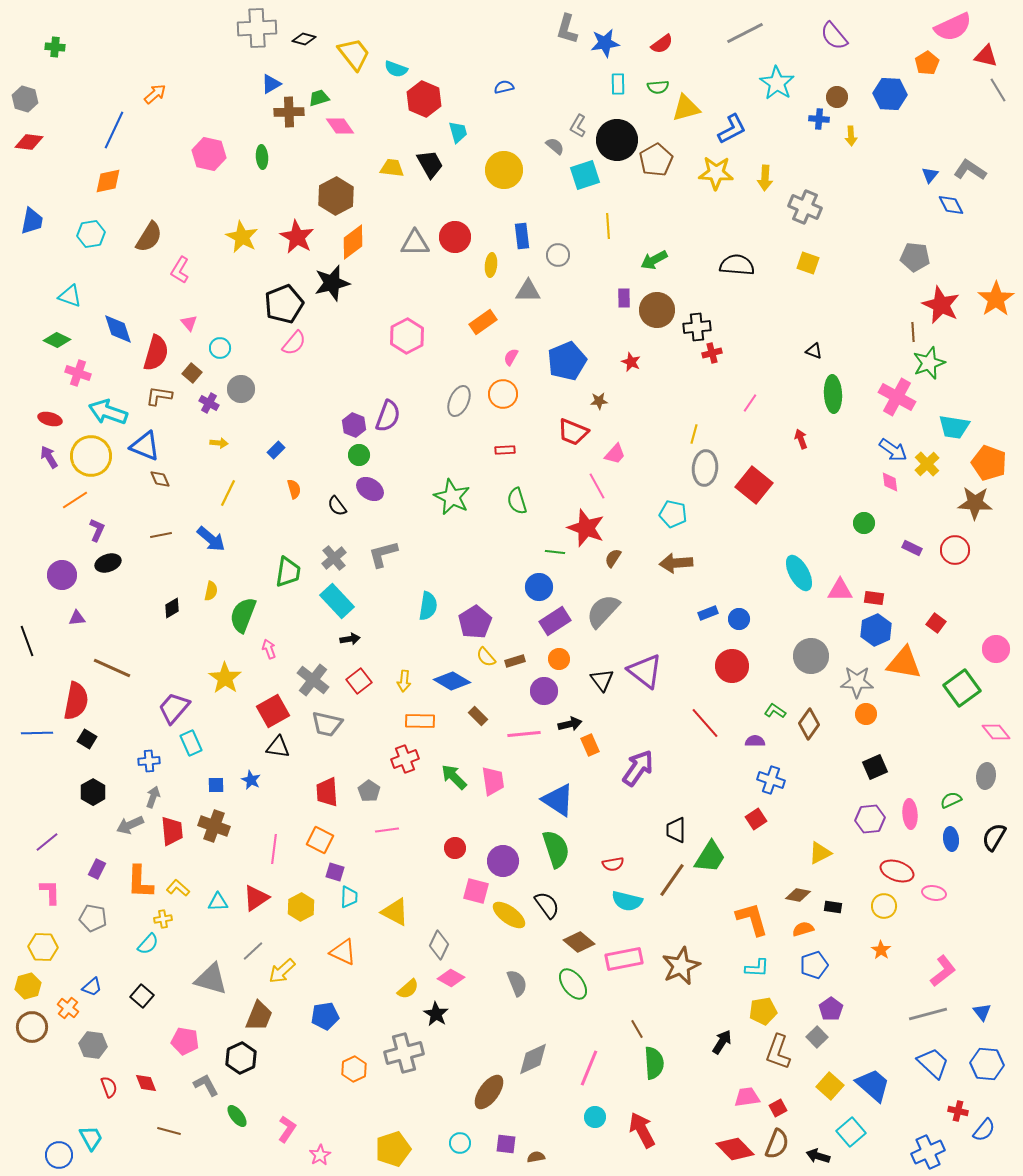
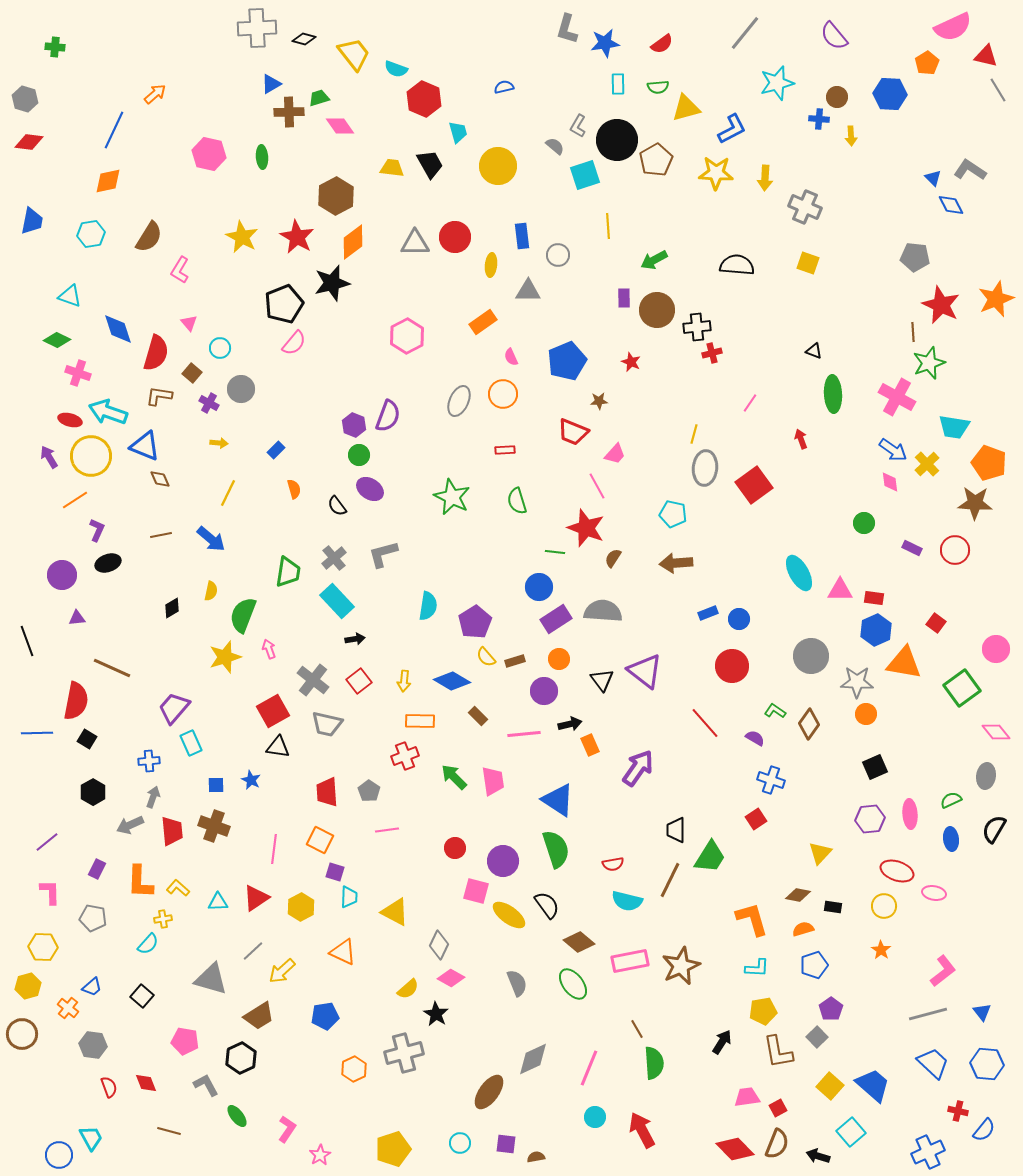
gray line at (745, 33): rotated 24 degrees counterclockwise
cyan star at (777, 83): rotated 24 degrees clockwise
yellow circle at (504, 170): moved 6 px left, 4 px up
blue triangle at (930, 175): moved 3 px right, 3 px down; rotated 24 degrees counterclockwise
orange star at (996, 299): rotated 12 degrees clockwise
pink semicircle at (511, 357): rotated 54 degrees counterclockwise
red ellipse at (50, 419): moved 20 px right, 1 px down
red square at (754, 485): rotated 15 degrees clockwise
gray semicircle at (603, 611): rotated 51 degrees clockwise
purple rectangle at (555, 621): moved 1 px right, 2 px up
black arrow at (350, 639): moved 5 px right
yellow star at (225, 678): moved 21 px up; rotated 20 degrees clockwise
purple semicircle at (755, 741): moved 3 px up; rotated 30 degrees clockwise
red cross at (405, 759): moved 3 px up
black semicircle at (994, 837): moved 8 px up
yellow triangle at (820, 853): rotated 20 degrees counterclockwise
brown line at (672, 880): moved 2 px left; rotated 9 degrees counterclockwise
pink rectangle at (624, 959): moved 6 px right, 2 px down
brown trapezoid at (259, 1016): rotated 36 degrees clockwise
brown circle at (32, 1027): moved 10 px left, 7 px down
brown L-shape at (778, 1052): rotated 30 degrees counterclockwise
